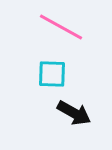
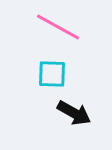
pink line: moved 3 px left
